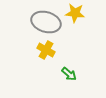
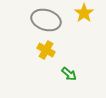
yellow star: moved 9 px right; rotated 30 degrees clockwise
gray ellipse: moved 2 px up
